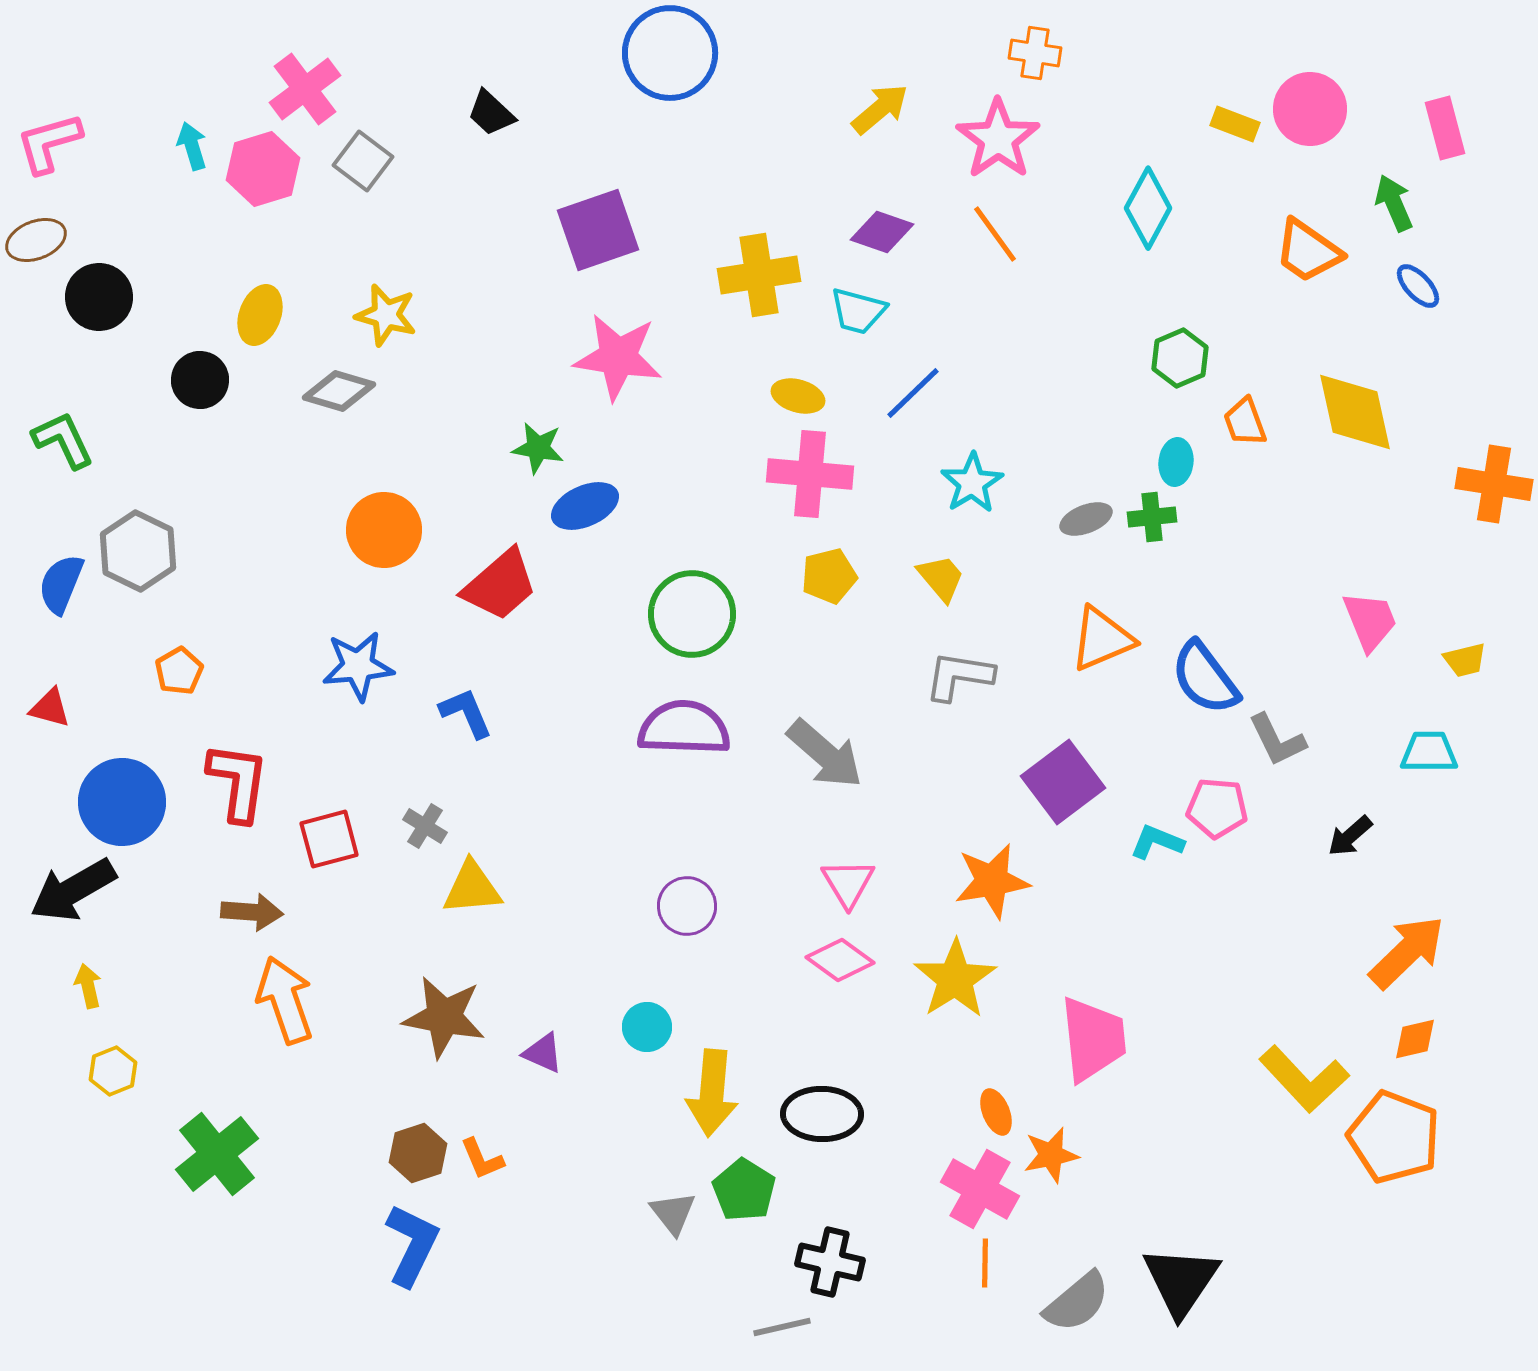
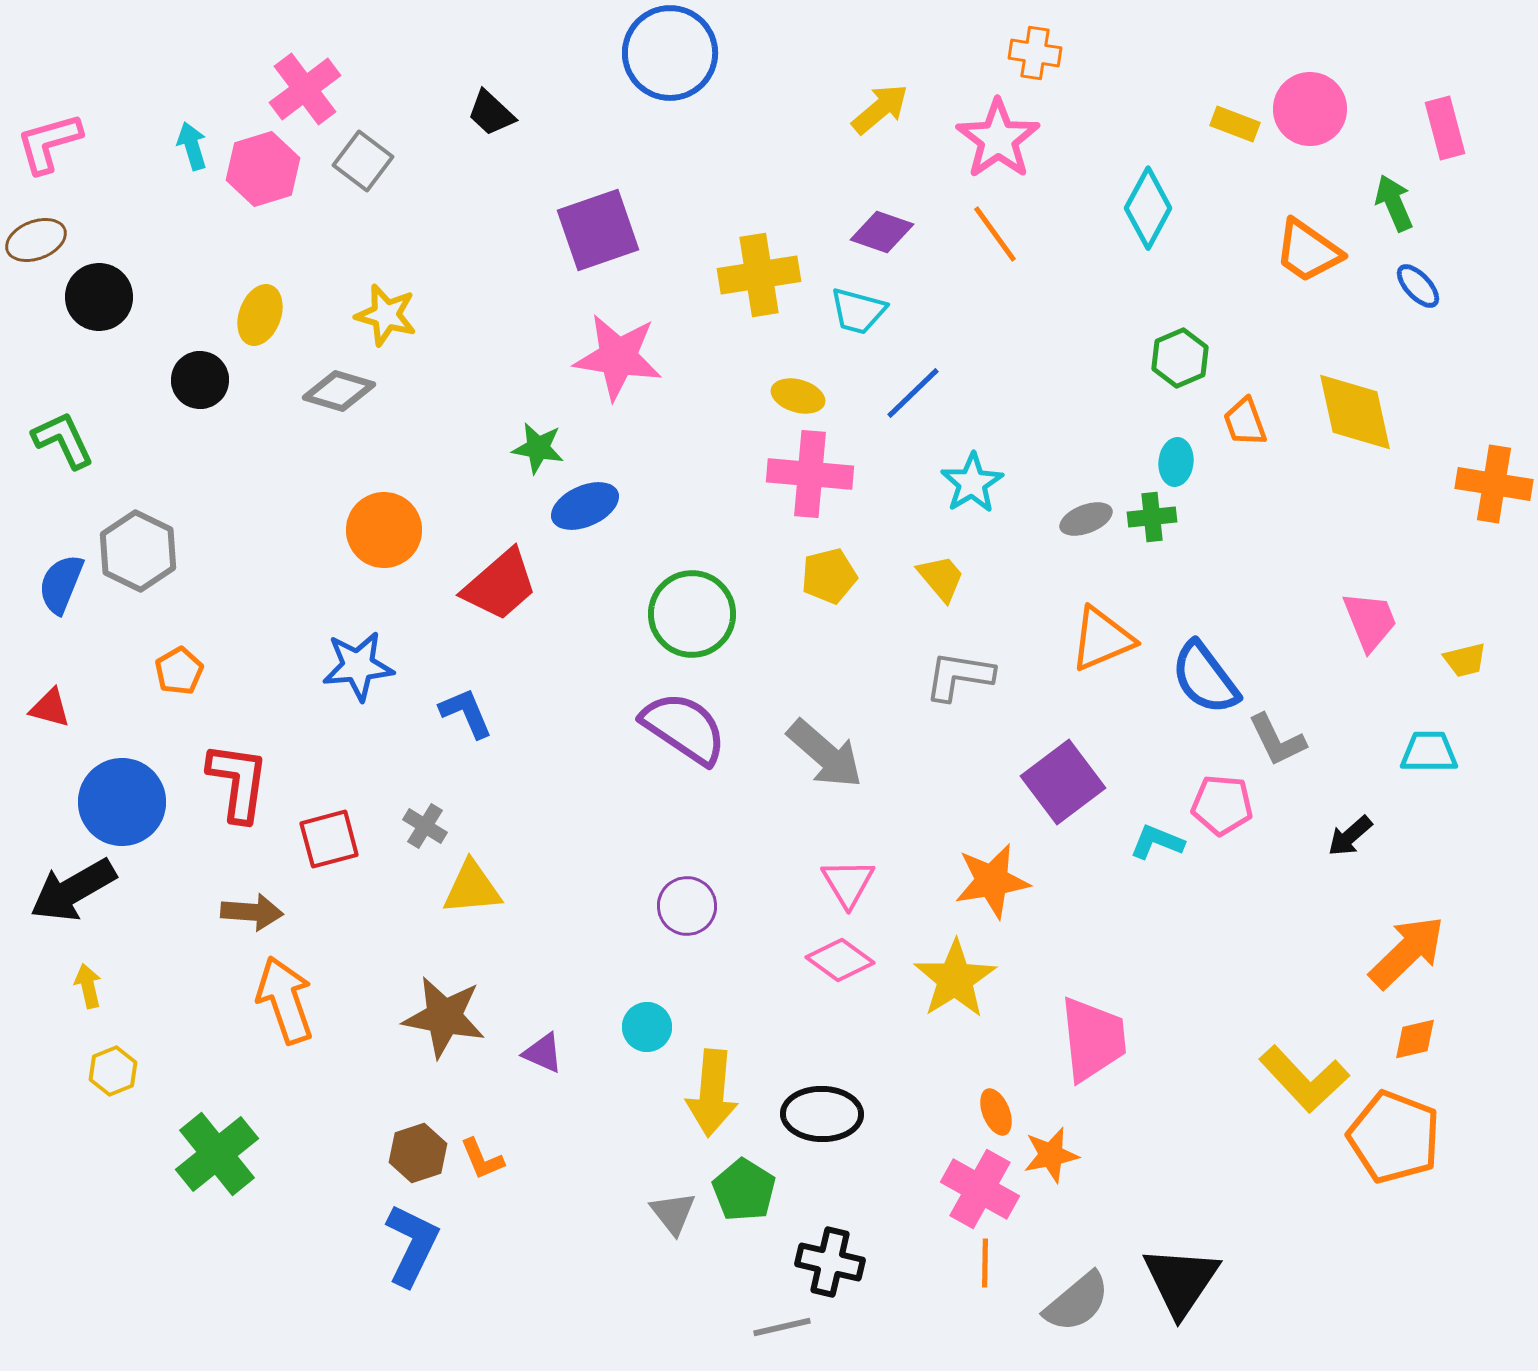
purple semicircle at (684, 728): rotated 32 degrees clockwise
pink pentagon at (1217, 808): moved 5 px right, 3 px up
